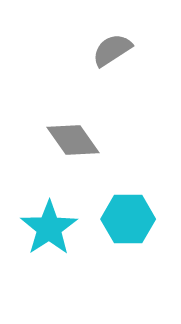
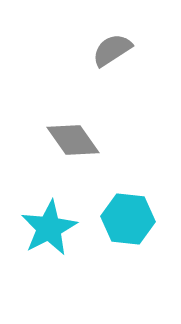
cyan hexagon: rotated 6 degrees clockwise
cyan star: rotated 6 degrees clockwise
